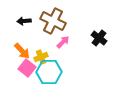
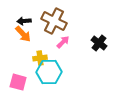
brown cross: moved 1 px right
black cross: moved 5 px down
orange arrow: moved 1 px right, 17 px up
yellow cross: moved 1 px left, 1 px down; rotated 16 degrees clockwise
pink square: moved 9 px left, 14 px down; rotated 24 degrees counterclockwise
